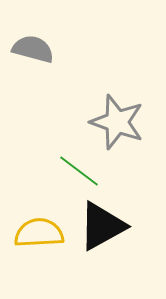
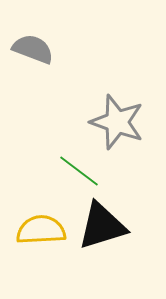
gray semicircle: rotated 6 degrees clockwise
black triangle: rotated 12 degrees clockwise
yellow semicircle: moved 2 px right, 3 px up
